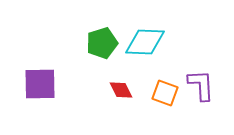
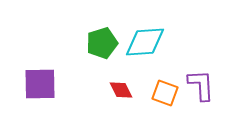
cyan diamond: rotated 6 degrees counterclockwise
